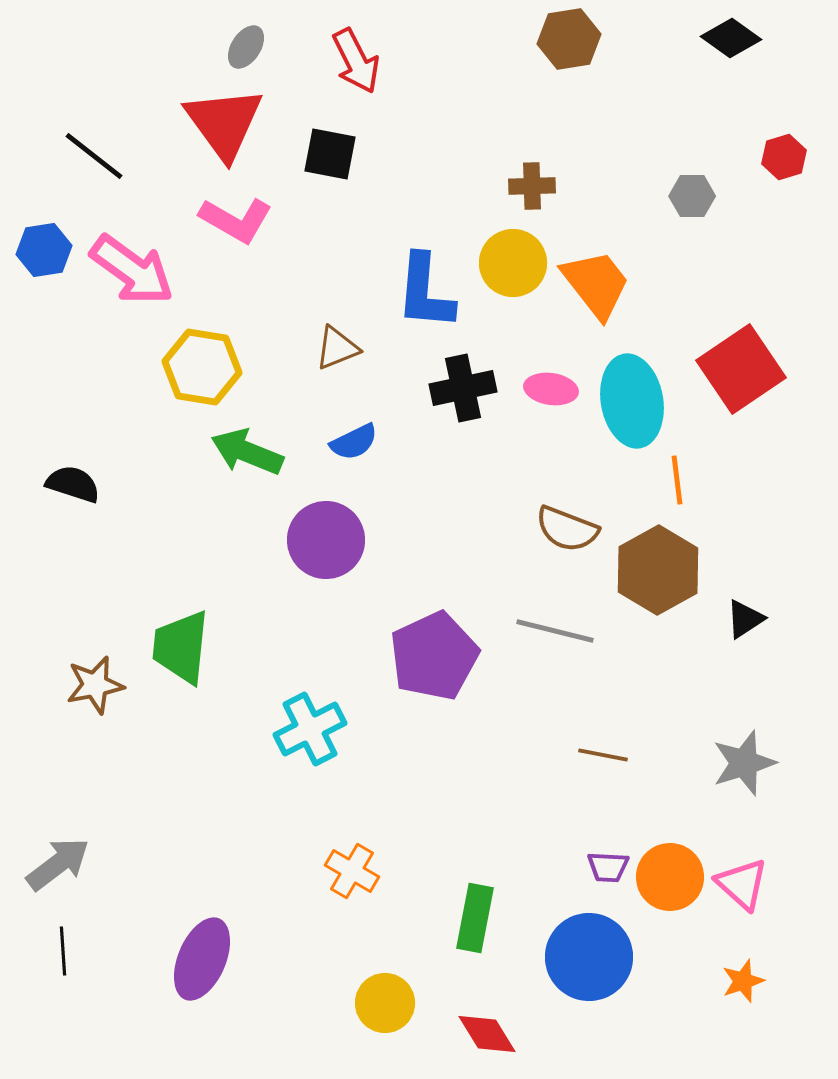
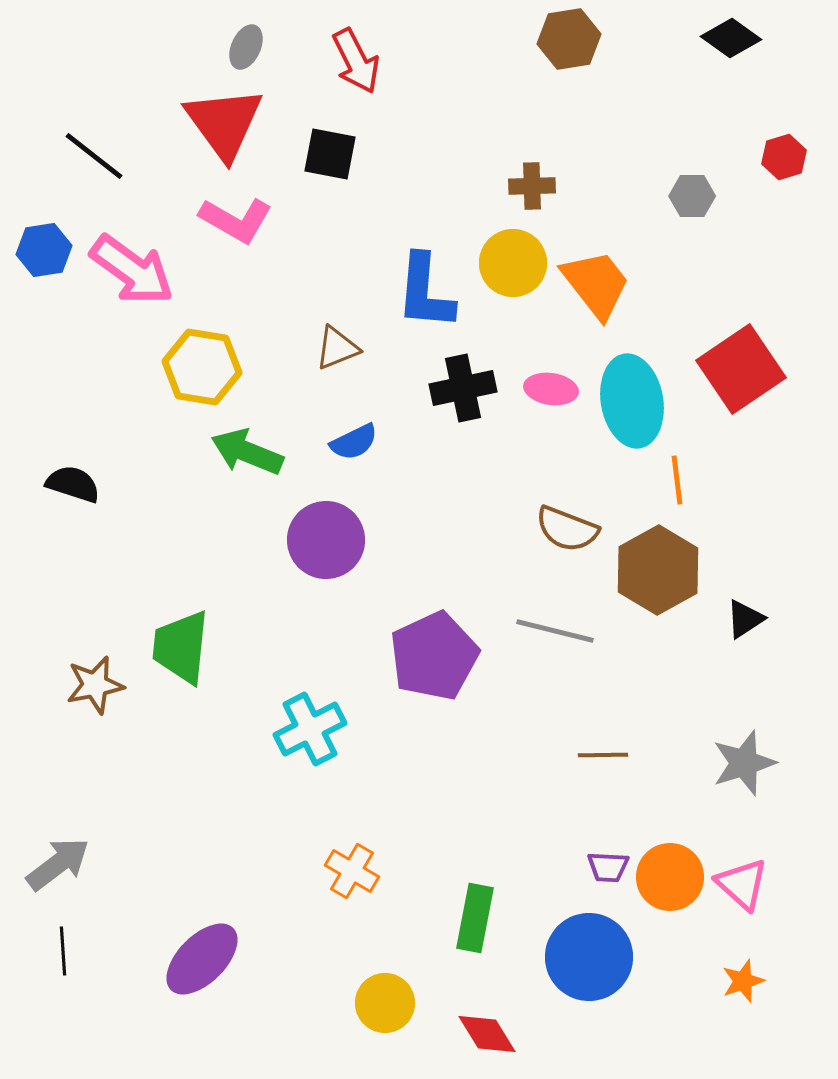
gray ellipse at (246, 47): rotated 9 degrees counterclockwise
brown line at (603, 755): rotated 12 degrees counterclockwise
purple ellipse at (202, 959): rotated 22 degrees clockwise
